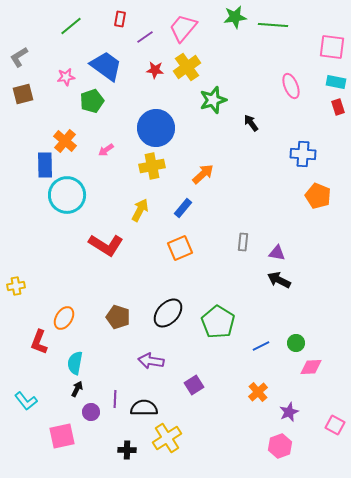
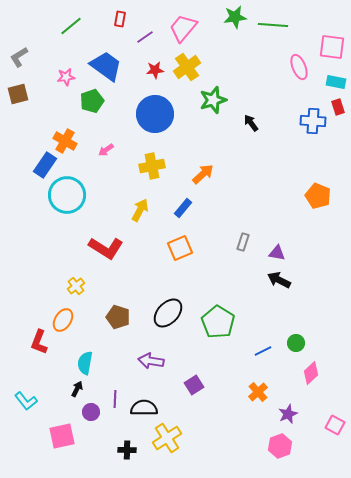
red star at (155, 70): rotated 12 degrees counterclockwise
pink ellipse at (291, 86): moved 8 px right, 19 px up
brown square at (23, 94): moved 5 px left
blue circle at (156, 128): moved 1 px left, 14 px up
orange cross at (65, 141): rotated 10 degrees counterclockwise
blue cross at (303, 154): moved 10 px right, 33 px up
blue rectangle at (45, 165): rotated 35 degrees clockwise
gray rectangle at (243, 242): rotated 12 degrees clockwise
red L-shape at (106, 245): moved 3 px down
yellow cross at (16, 286): moved 60 px right; rotated 30 degrees counterclockwise
orange ellipse at (64, 318): moved 1 px left, 2 px down
blue line at (261, 346): moved 2 px right, 5 px down
cyan semicircle at (75, 363): moved 10 px right
pink diamond at (311, 367): moved 6 px down; rotated 40 degrees counterclockwise
purple star at (289, 412): moved 1 px left, 2 px down
